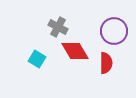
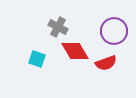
cyan square: rotated 12 degrees counterclockwise
red semicircle: rotated 70 degrees clockwise
